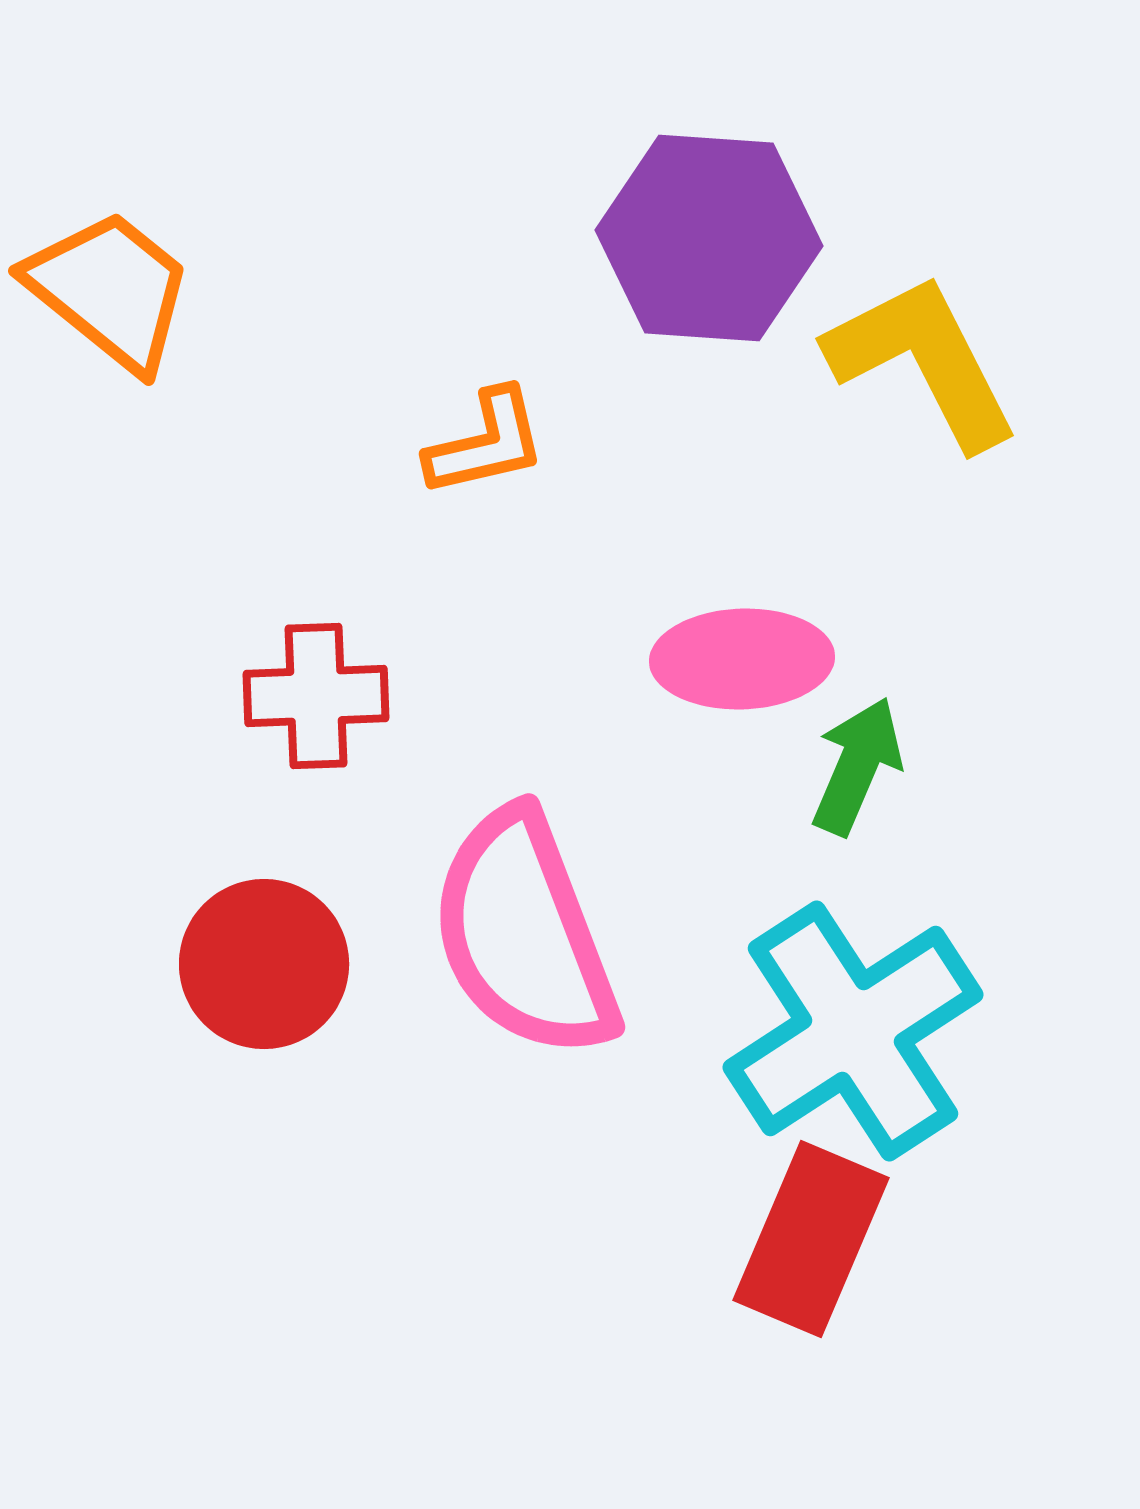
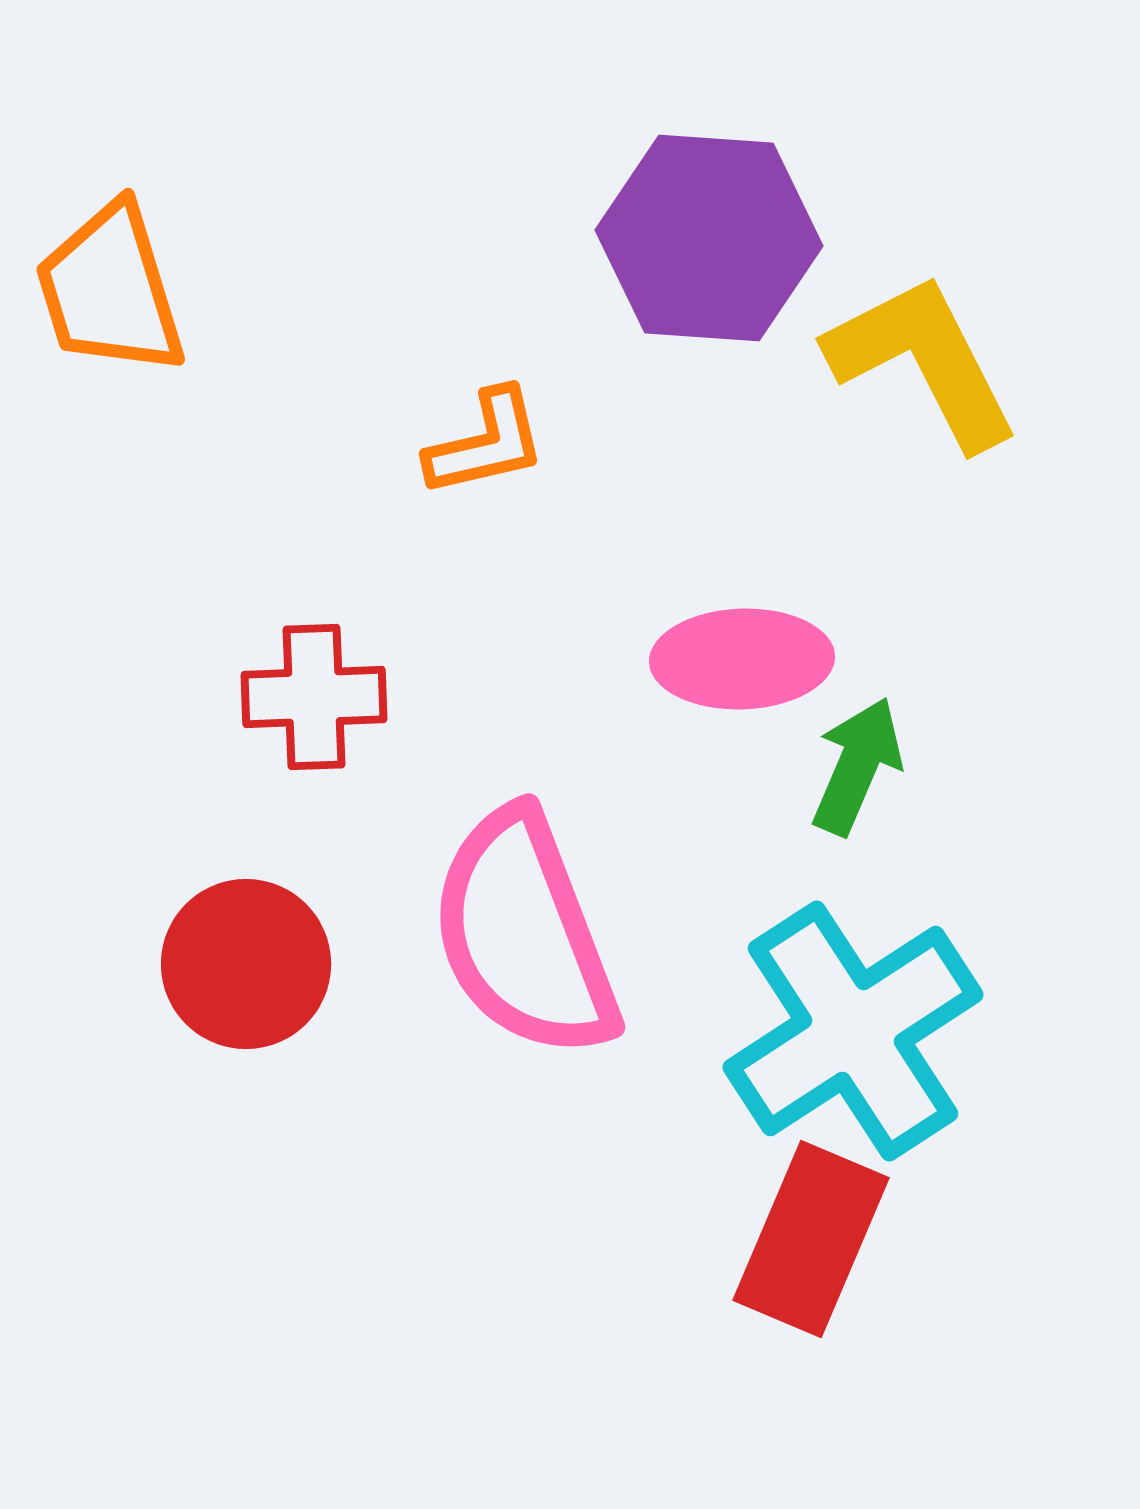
orange trapezoid: rotated 146 degrees counterclockwise
red cross: moved 2 px left, 1 px down
red circle: moved 18 px left
